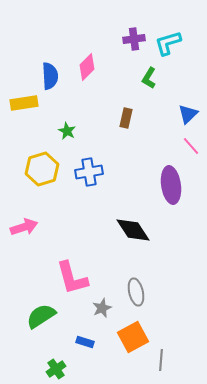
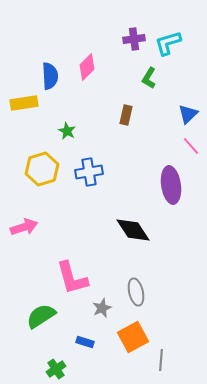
brown rectangle: moved 3 px up
